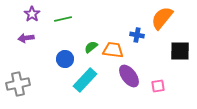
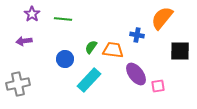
green line: rotated 18 degrees clockwise
purple arrow: moved 2 px left, 3 px down
green semicircle: rotated 16 degrees counterclockwise
purple ellipse: moved 7 px right, 2 px up
cyan rectangle: moved 4 px right
